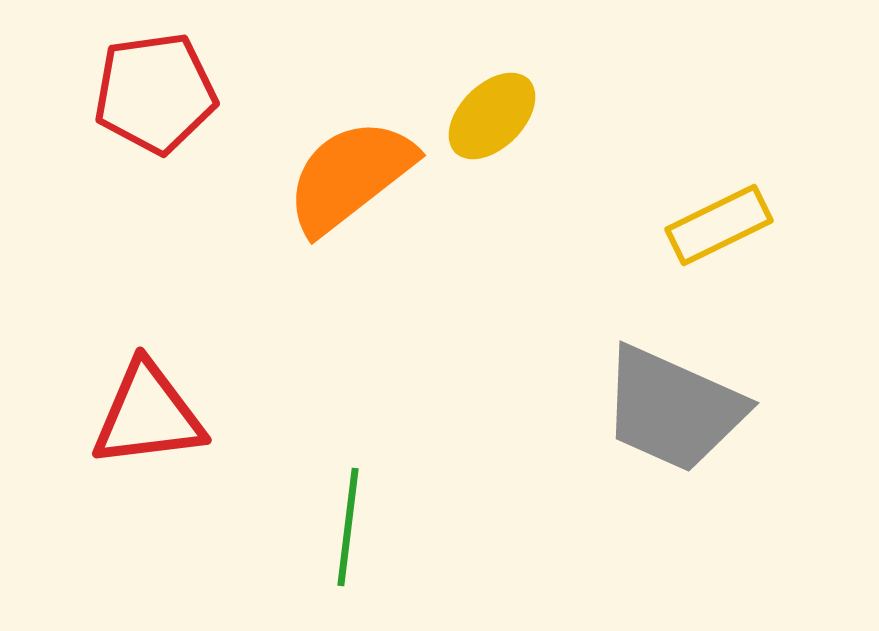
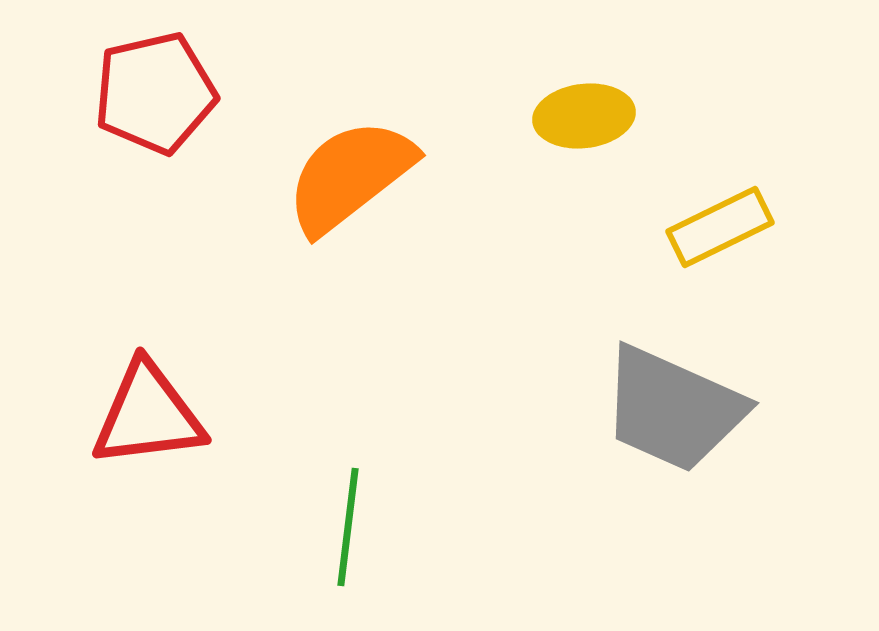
red pentagon: rotated 5 degrees counterclockwise
yellow ellipse: moved 92 px right; rotated 38 degrees clockwise
yellow rectangle: moved 1 px right, 2 px down
